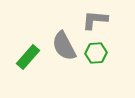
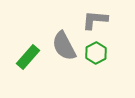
green hexagon: rotated 25 degrees counterclockwise
